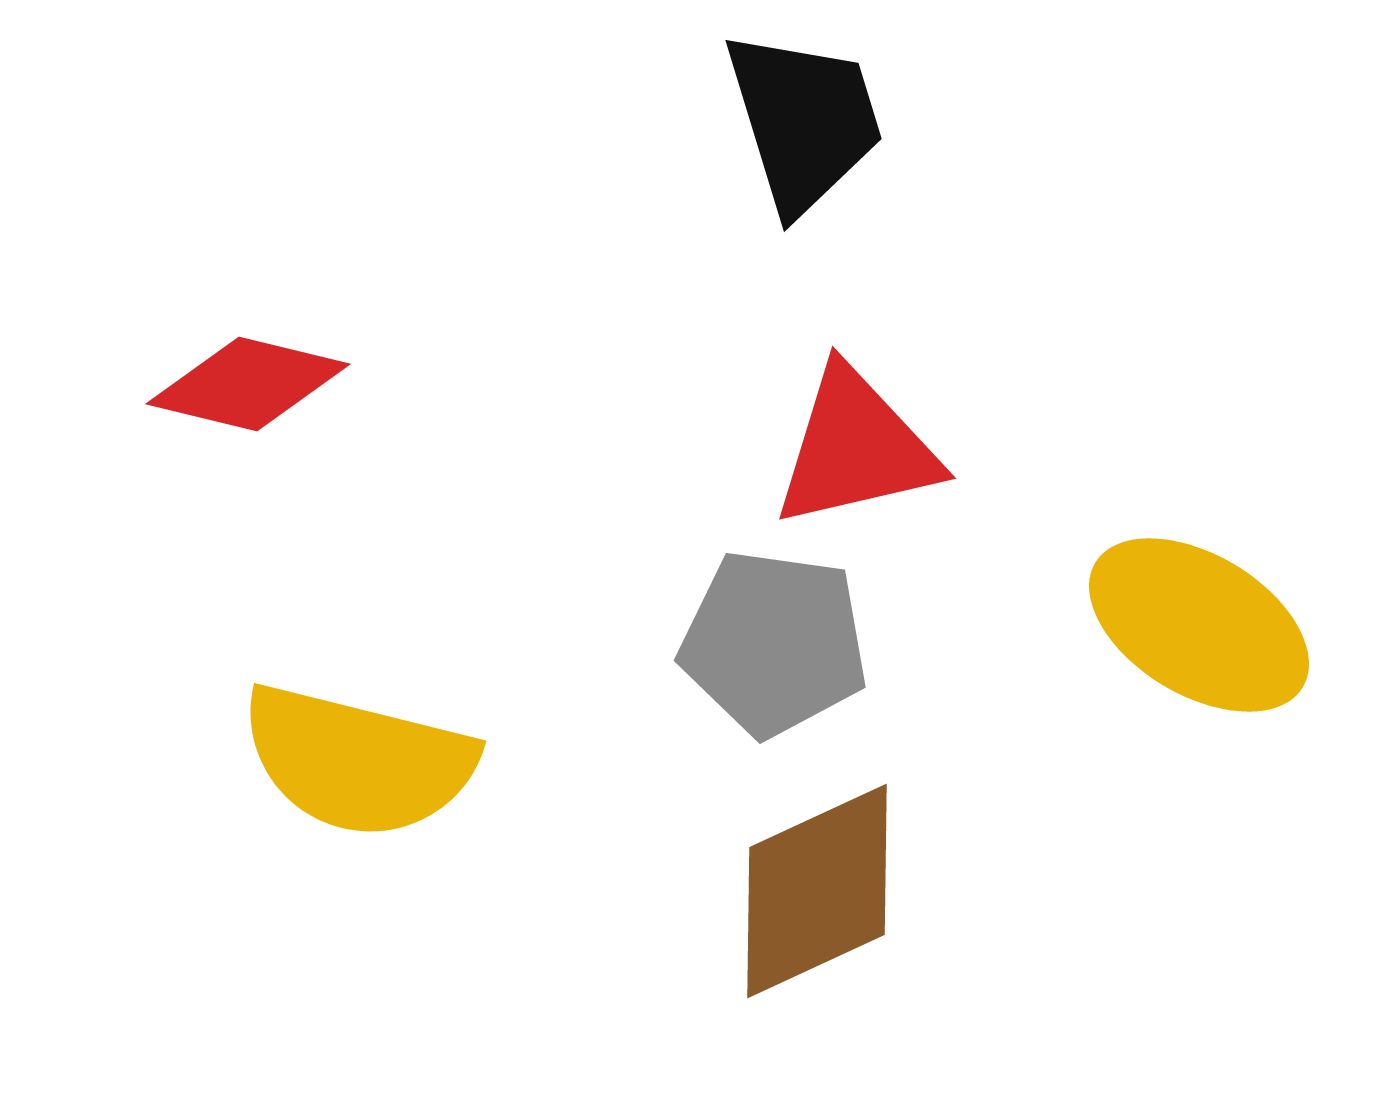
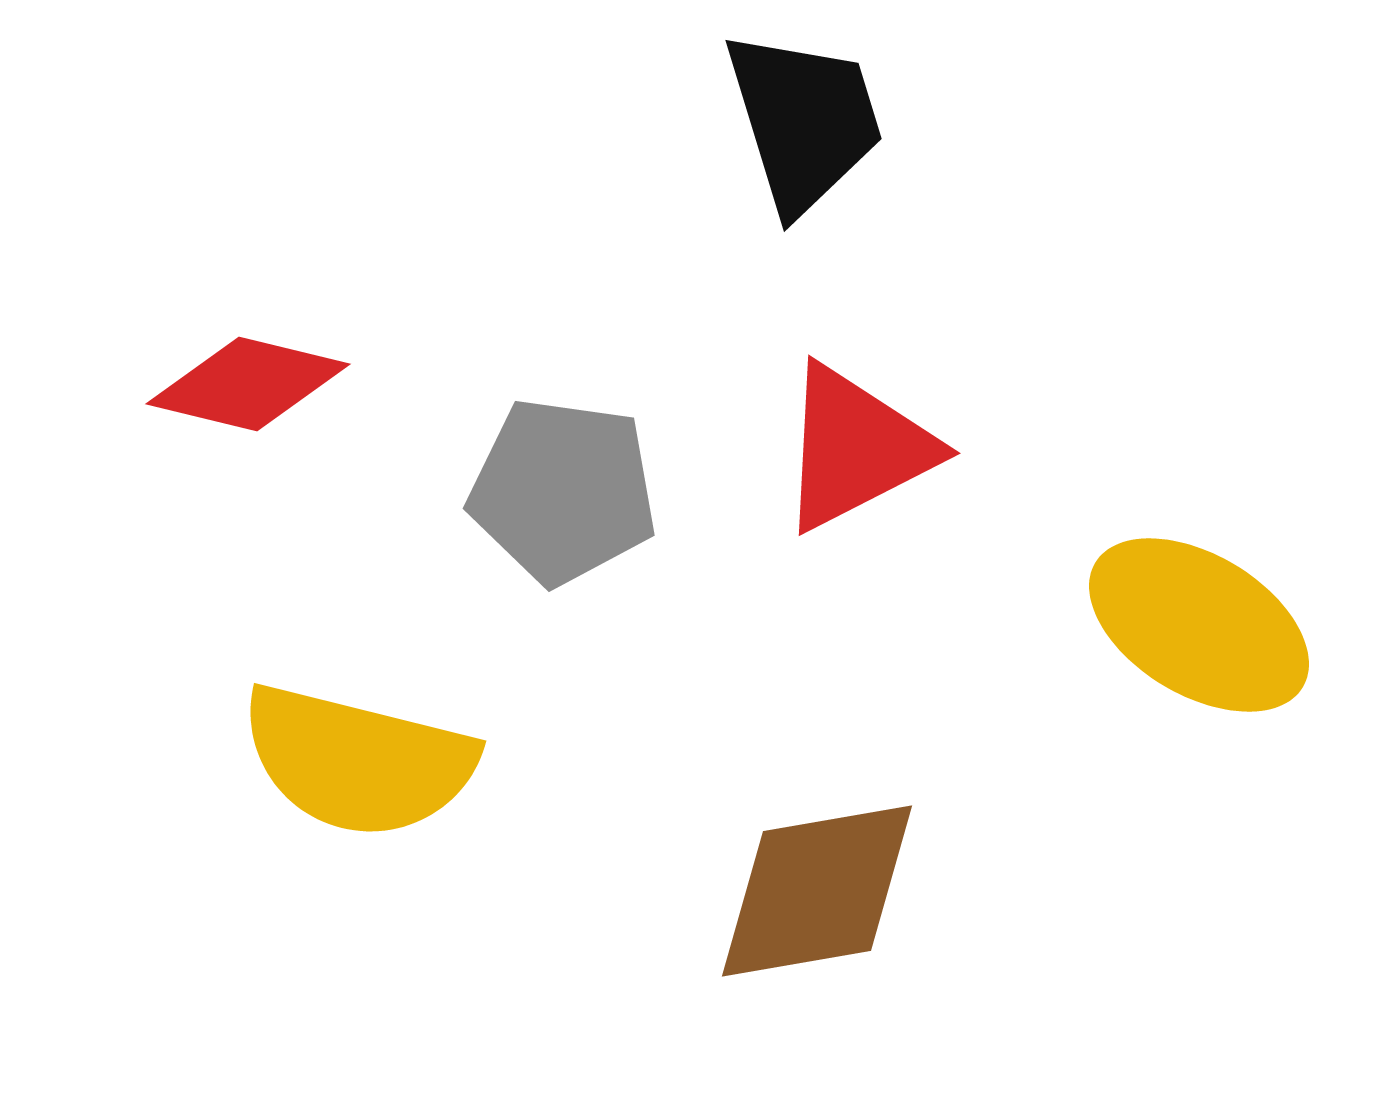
red triangle: rotated 14 degrees counterclockwise
gray pentagon: moved 211 px left, 152 px up
brown diamond: rotated 15 degrees clockwise
